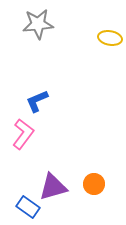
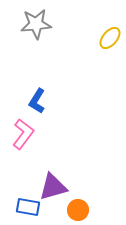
gray star: moved 2 px left
yellow ellipse: rotated 60 degrees counterclockwise
blue L-shape: rotated 35 degrees counterclockwise
orange circle: moved 16 px left, 26 px down
blue rectangle: rotated 25 degrees counterclockwise
